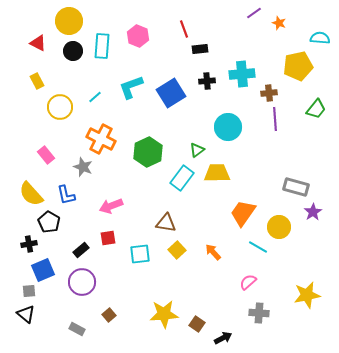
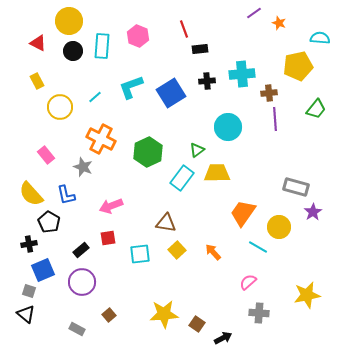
gray square at (29, 291): rotated 24 degrees clockwise
